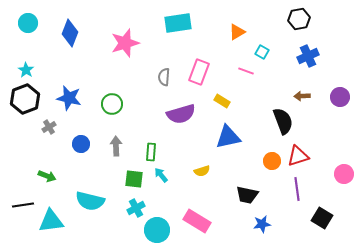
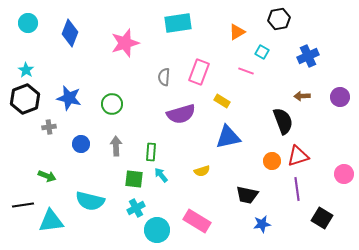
black hexagon at (299, 19): moved 20 px left
gray cross at (49, 127): rotated 24 degrees clockwise
